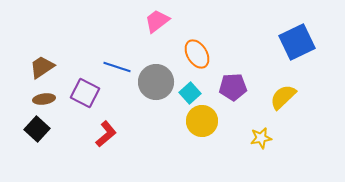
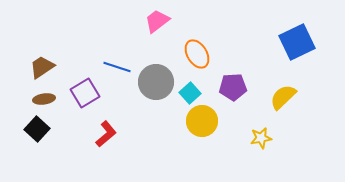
purple square: rotated 32 degrees clockwise
